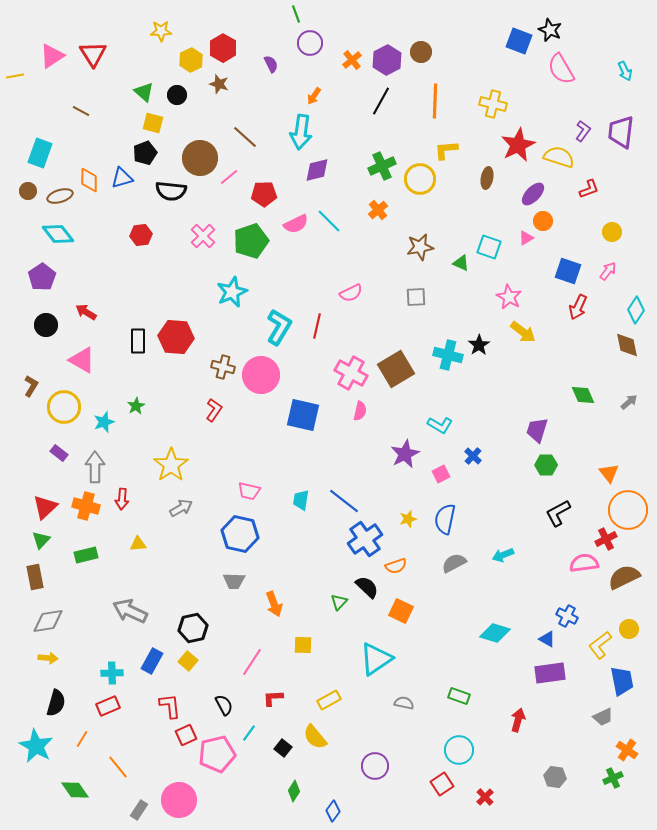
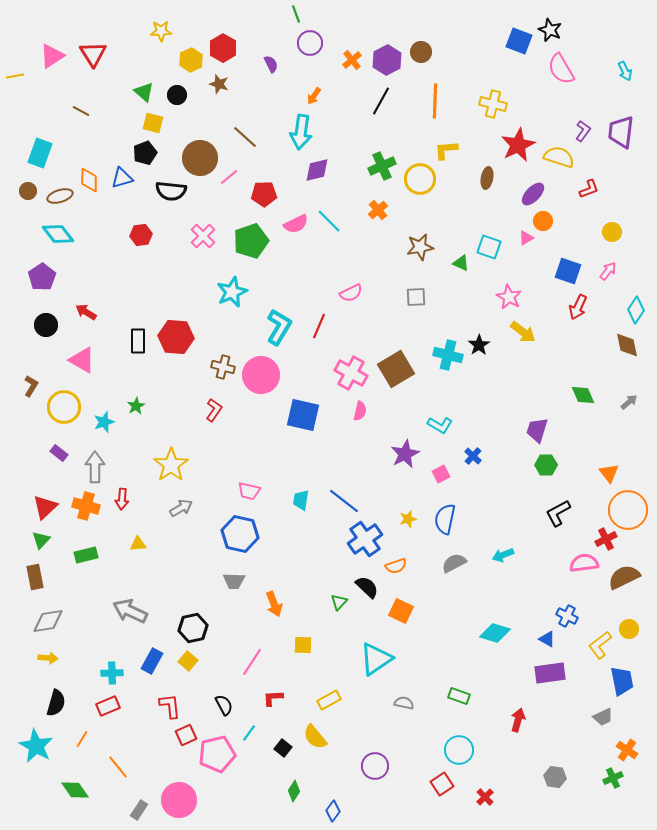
red line at (317, 326): moved 2 px right; rotated 10 degrees clockwise
